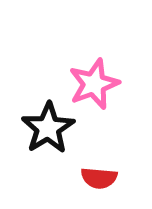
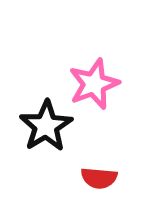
black star: moved 2 px left, 2 px up
